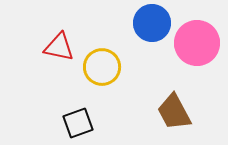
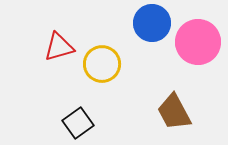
pink circle: moved 1 px right, 1 px up
red triangle: rotated 28 degrees counterclockwise
yellow circle: moved 3 px up
black square: rotated 16 degrees counterclockwise
